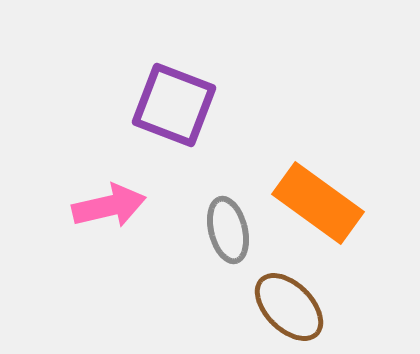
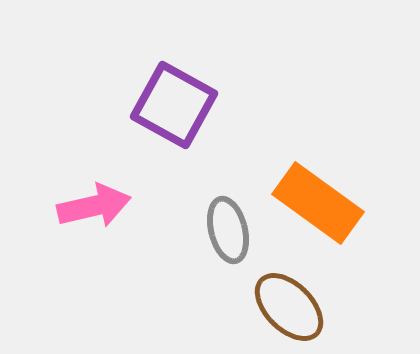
purple square: rotated 8 degrees clockwise
pink arrow: moved 15 px left
